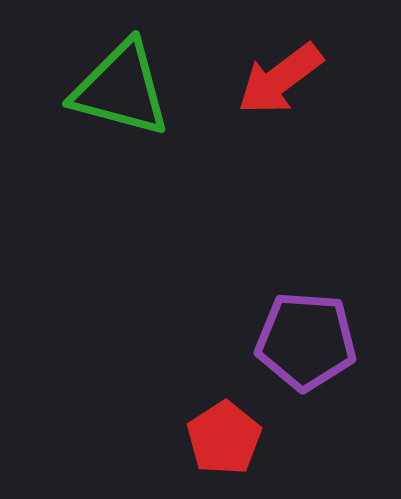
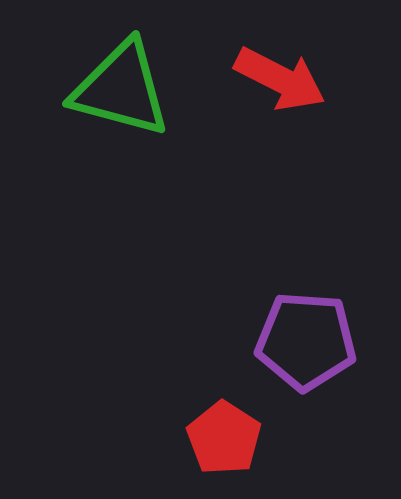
red arrow: rotated 116 degrees counterclockwise
red pentagon: rotated 6 degrees counterclockwise
